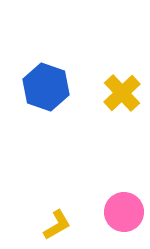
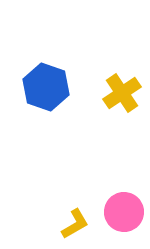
yellow cross: rotated 9 degrees clockwise
yellow L-shape: moved 18 px right, 1 px up
